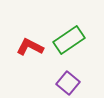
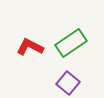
green rectangle: moved 2 px right, 3 px down
